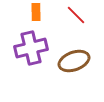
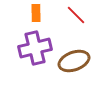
orange rectangle: moved 1 px down
purple cross: moved 4 px right
